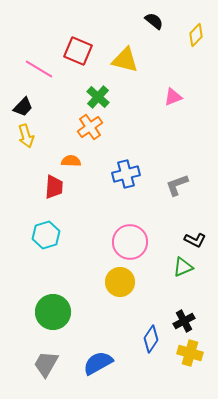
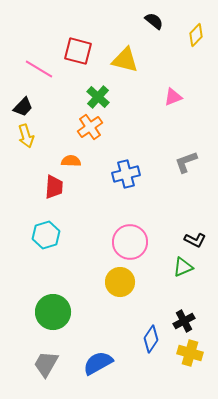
red square: rotated 8 degrees counterclockwise
gray L-shape: moved 9 px right, 23 px up
